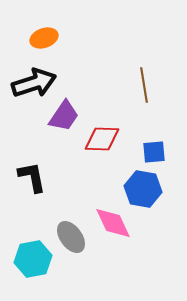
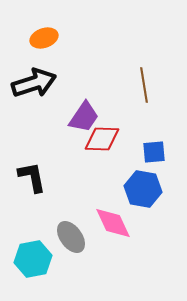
purple trapezoid: moved 20 px right, 1 px down
